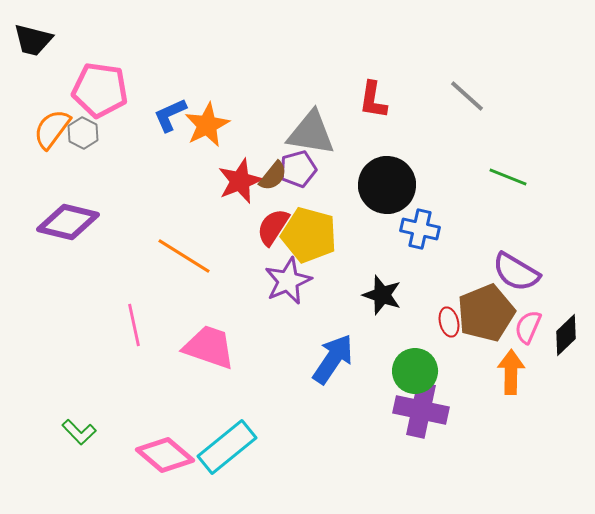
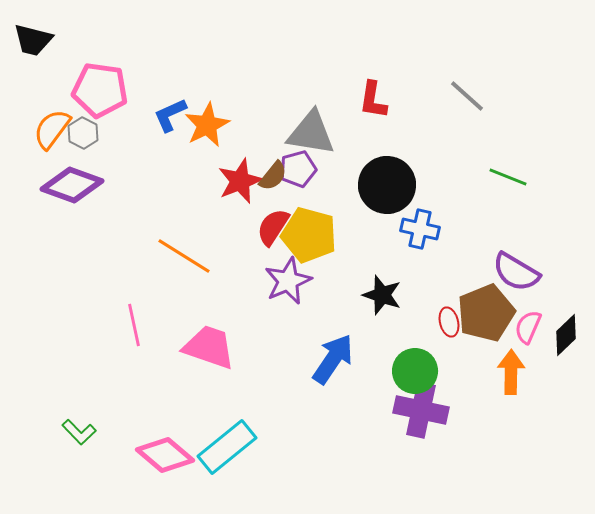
purple diamond: moved 4 px right, 37 px up; rotated 6 degrees clockwise
